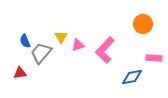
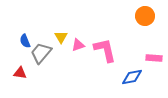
orange circle: moved 2 px right, 8 px up
pink L-shape: rotated 124 degrees clockwise
red triangle: rotated 16 degrees clockwise
